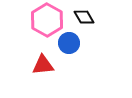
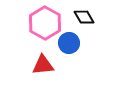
pink hexagon: moved 2 px left, 3 px down
